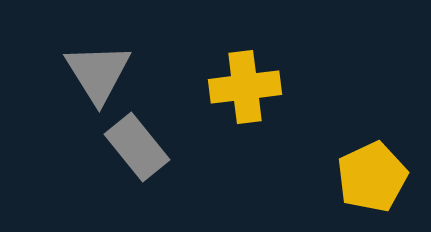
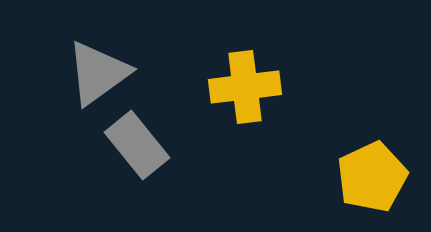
gray triangle: rotated 26 degrees clockwise
gray rectangle: moved 2 px up
